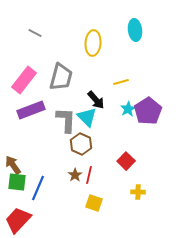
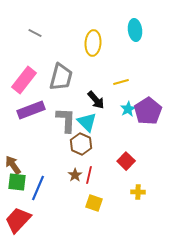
cyan triangle: moved 5 px down
